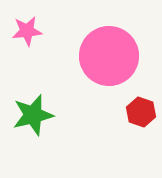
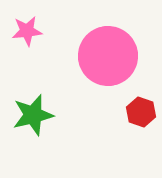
pink circle: moved 1 px left
